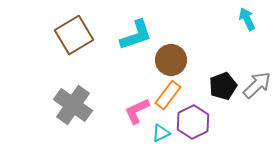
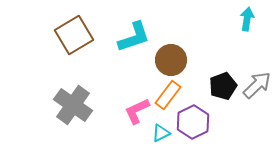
cyan arrow: rotated 35 degrees clockwise
cyan L-shape: moved 2 px left, 2 px down
